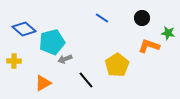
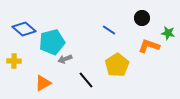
blue line: moved 7 px right, 12 px down
